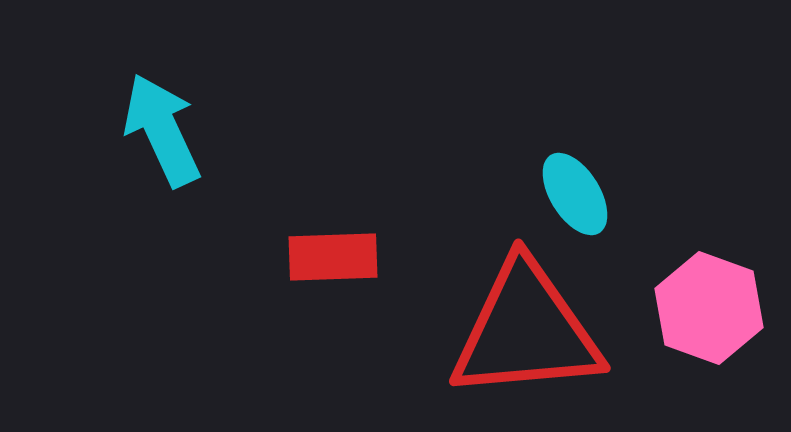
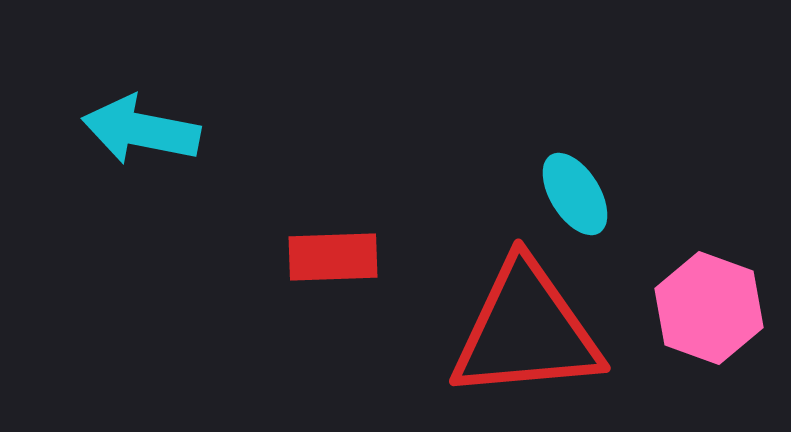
cyan arrow: moved 21 px left; rotated 54 degrees counterclockwise
